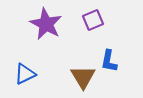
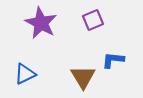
purple star: moved 5 px left, 1 px up
blue L-shape: moved 4 px right, 1 px up; rotated 85 degrees clockwise
